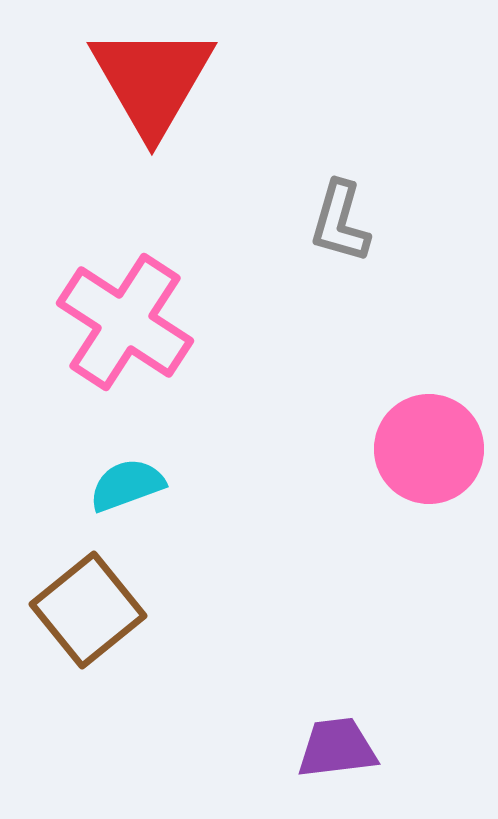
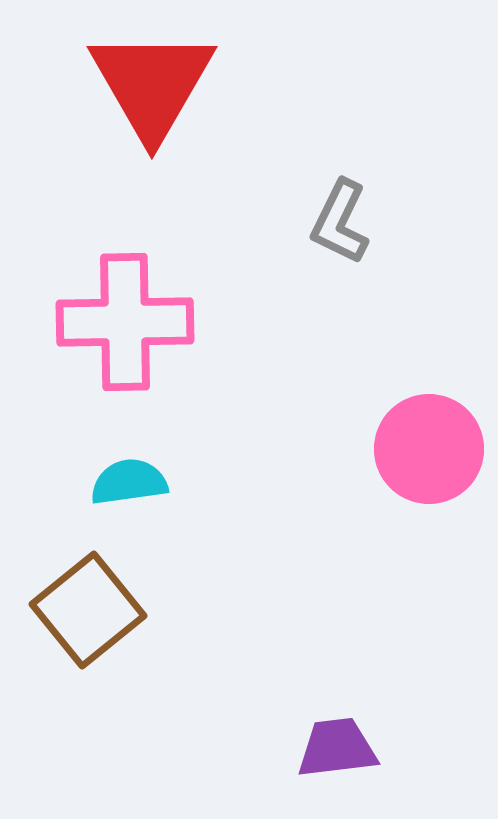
red triangle: moved 4 px down
gray L-shape: rotated 10 degrees clockwise
pink cross: rotated 34 degrees counterclockwise
cyan semicircle: moved 2 px right, 3 px up; rotated 12 degrees clockwise
